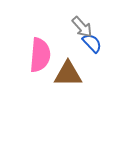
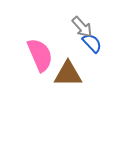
pink semicircle: rotated 28 degrees counterclockwise
